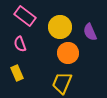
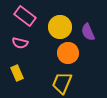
purple semicircle: moved 2 px left
pink semicircle: moved 1 px up; rotated 56 degrees counterclockwise
